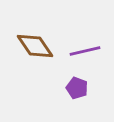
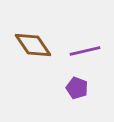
brown diamond: moved 2 px left, 1 px up
